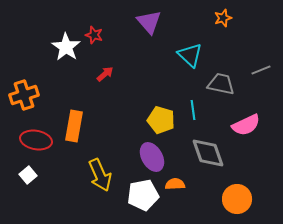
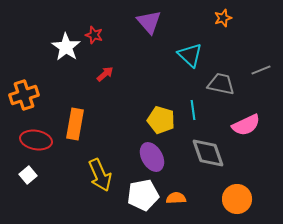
orange rectangle: moved 1 px right, 2 px up
orange semicircle: moved 1 px right, 14 px down
